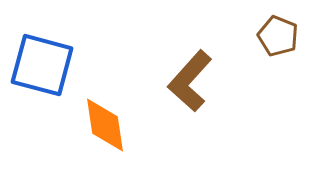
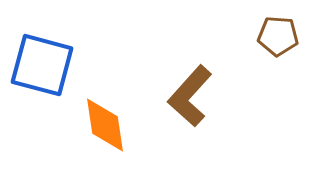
brown pentagon: rotated 18 degrees counterclockwise
brown L-shape: moved 15 px down
